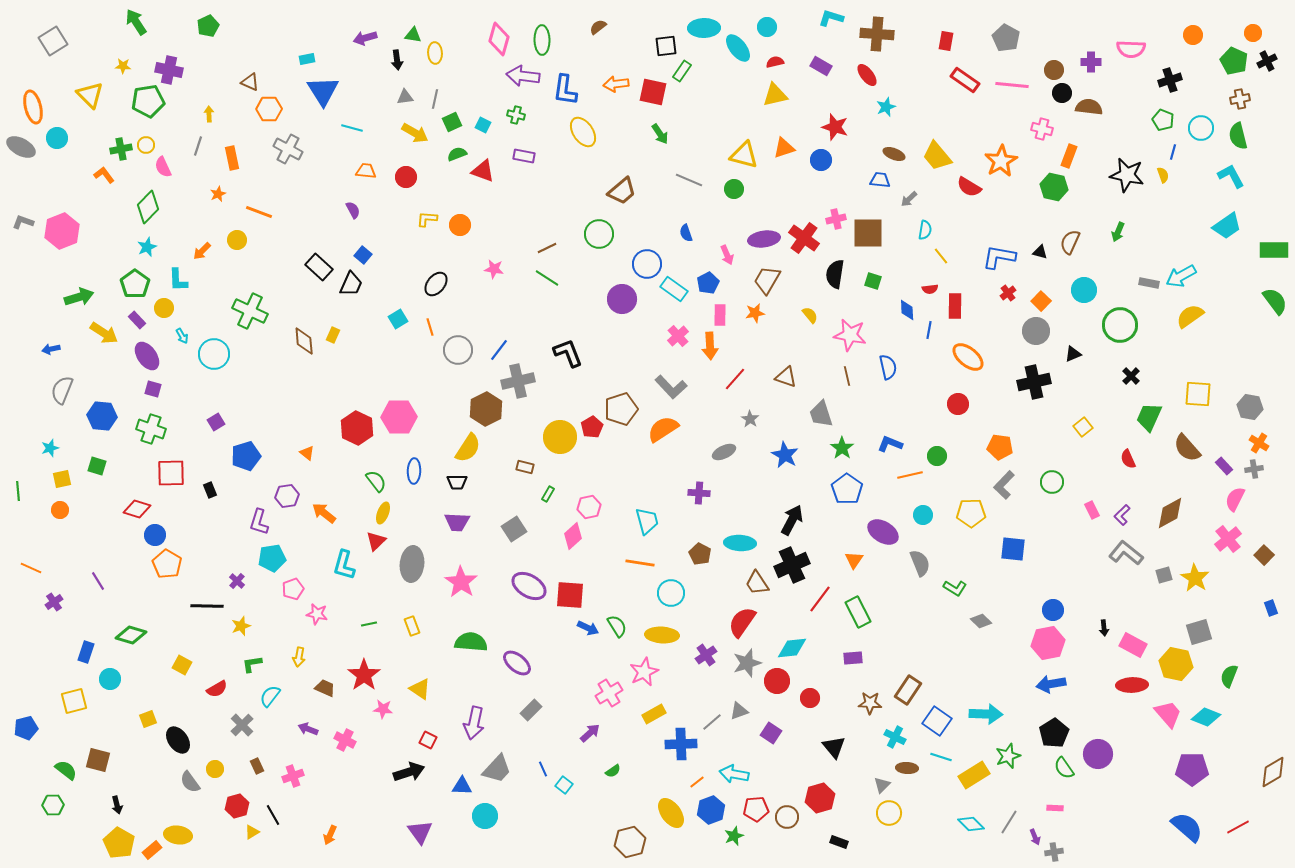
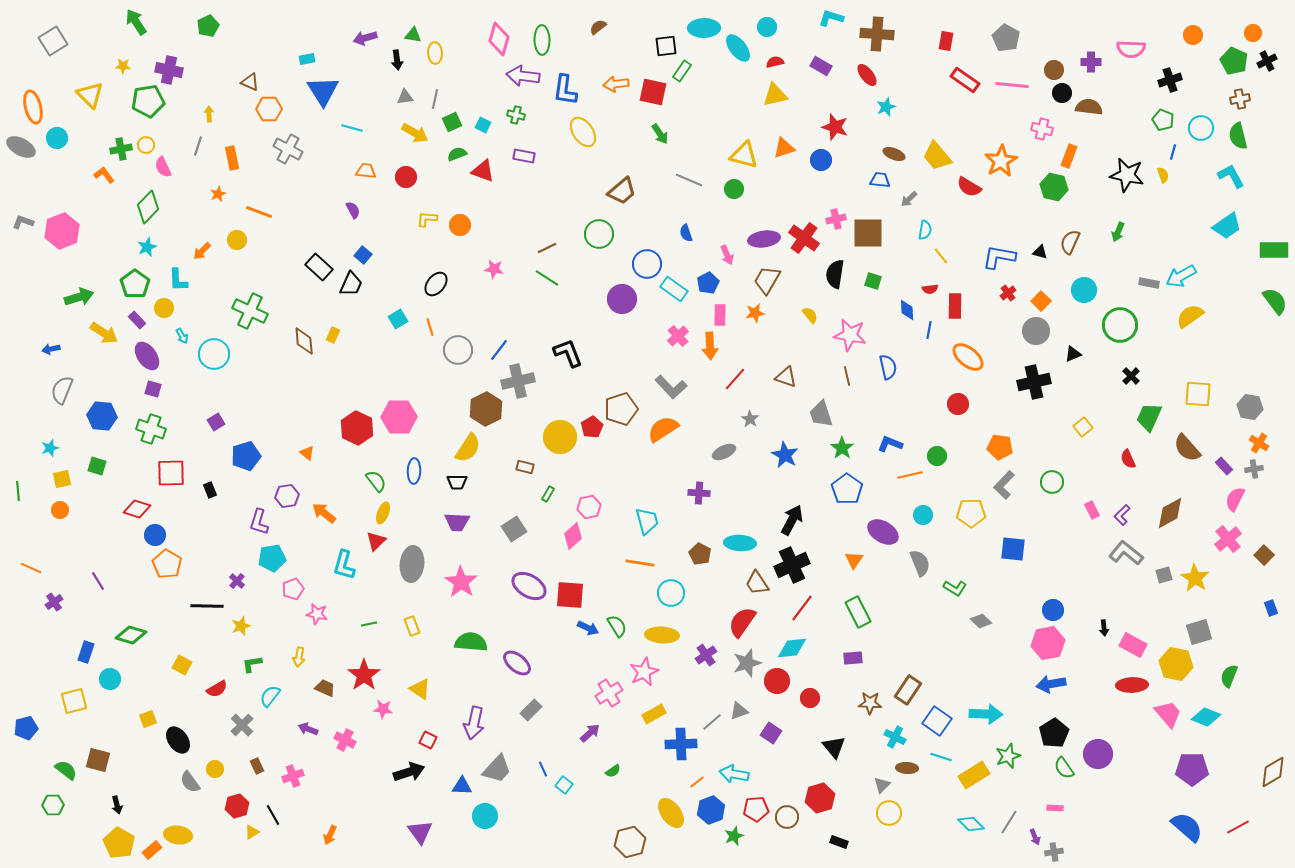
red line at (820, 599): moved 18 px left, 9 px down
